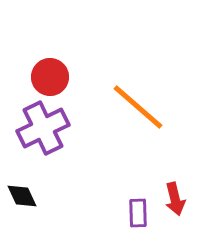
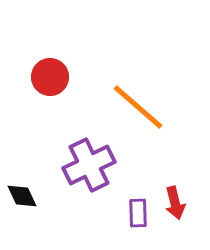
purple cross: moved 46 px right, 37 px down
red arrow: moved 4 px down
